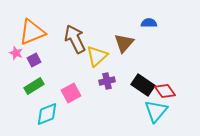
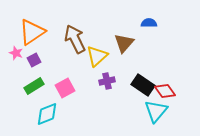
orange triangle: rotated 12 degrees counterclockwise
pink square: moved 6 px left, 5 px up
